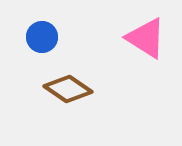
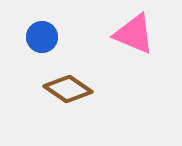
pink triangle: moved 12 px left, 4 px up; rotated 9 degrees counterclockwise
